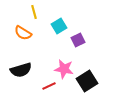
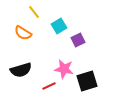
yellow line: rotated 24 degrees counterclockwise
black square: rotated 15 degrees clockwise
